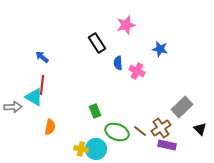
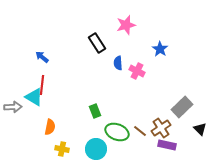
blue star: rotated 21 degrees clockwise
yellow cross: moved 19 px left
